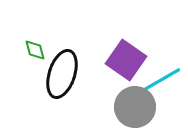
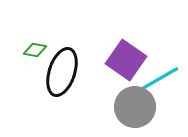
green diamond: rotated 65 degrees counterclockwise
black ellipse: moved 2 px up
cyan line: moved 2 px left, 1 px up
